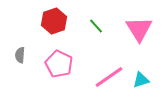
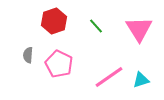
gray semicircle: moved 8 px right
